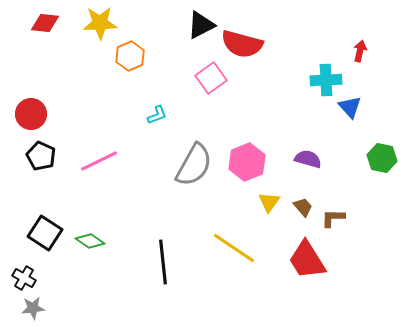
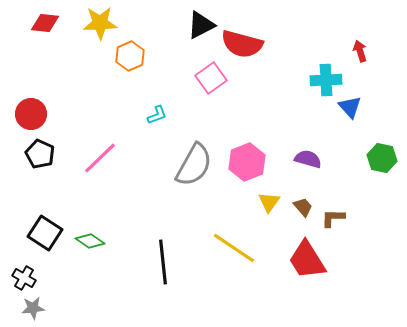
red arrow: rotated 30 degrees counterclockwise
black pentagon: moved 1 px left, 2 px up
pink line: moved 1 px right, 3 px up; rotated 18 degrees counterclockwise
